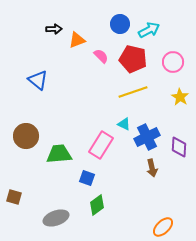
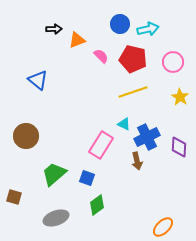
cyan arrow: moved 1 px left, 1 px up; rotated 15 degrees clockwise
green trapezoid: moved 5 px left, 20 px down; rotated 36 degrees counterclockwise
brown arrow: moved 15 px left, 7 px up
